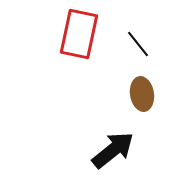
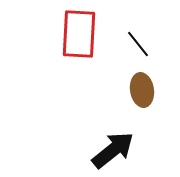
red rectangle: rotated 9 degrees counterclockwise
brown ellipse: moved 4 px up
